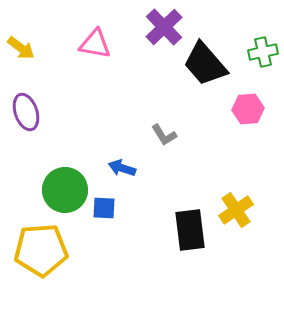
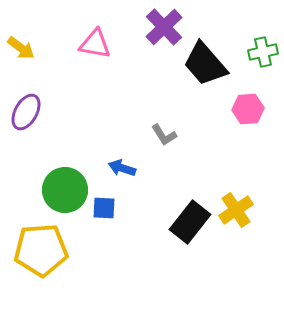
purple ellipse: rotated 48 degrees clockwise
black rectangle: moved 8 px up; rotated 45 degrees clockwise
